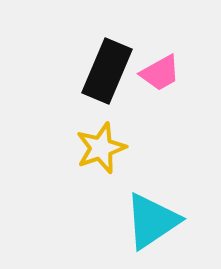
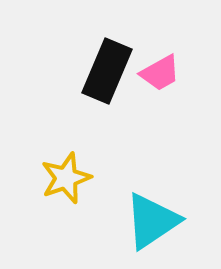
yellow star: moved 35 px left, 30 px down
